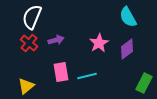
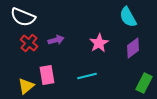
white semicircle: moved 9 px left; rotated 90 degrees counterclockwise
purple diamond: moved 6 px right, 1 px up
pink rectangle: moved 14 px left, 3 px down
